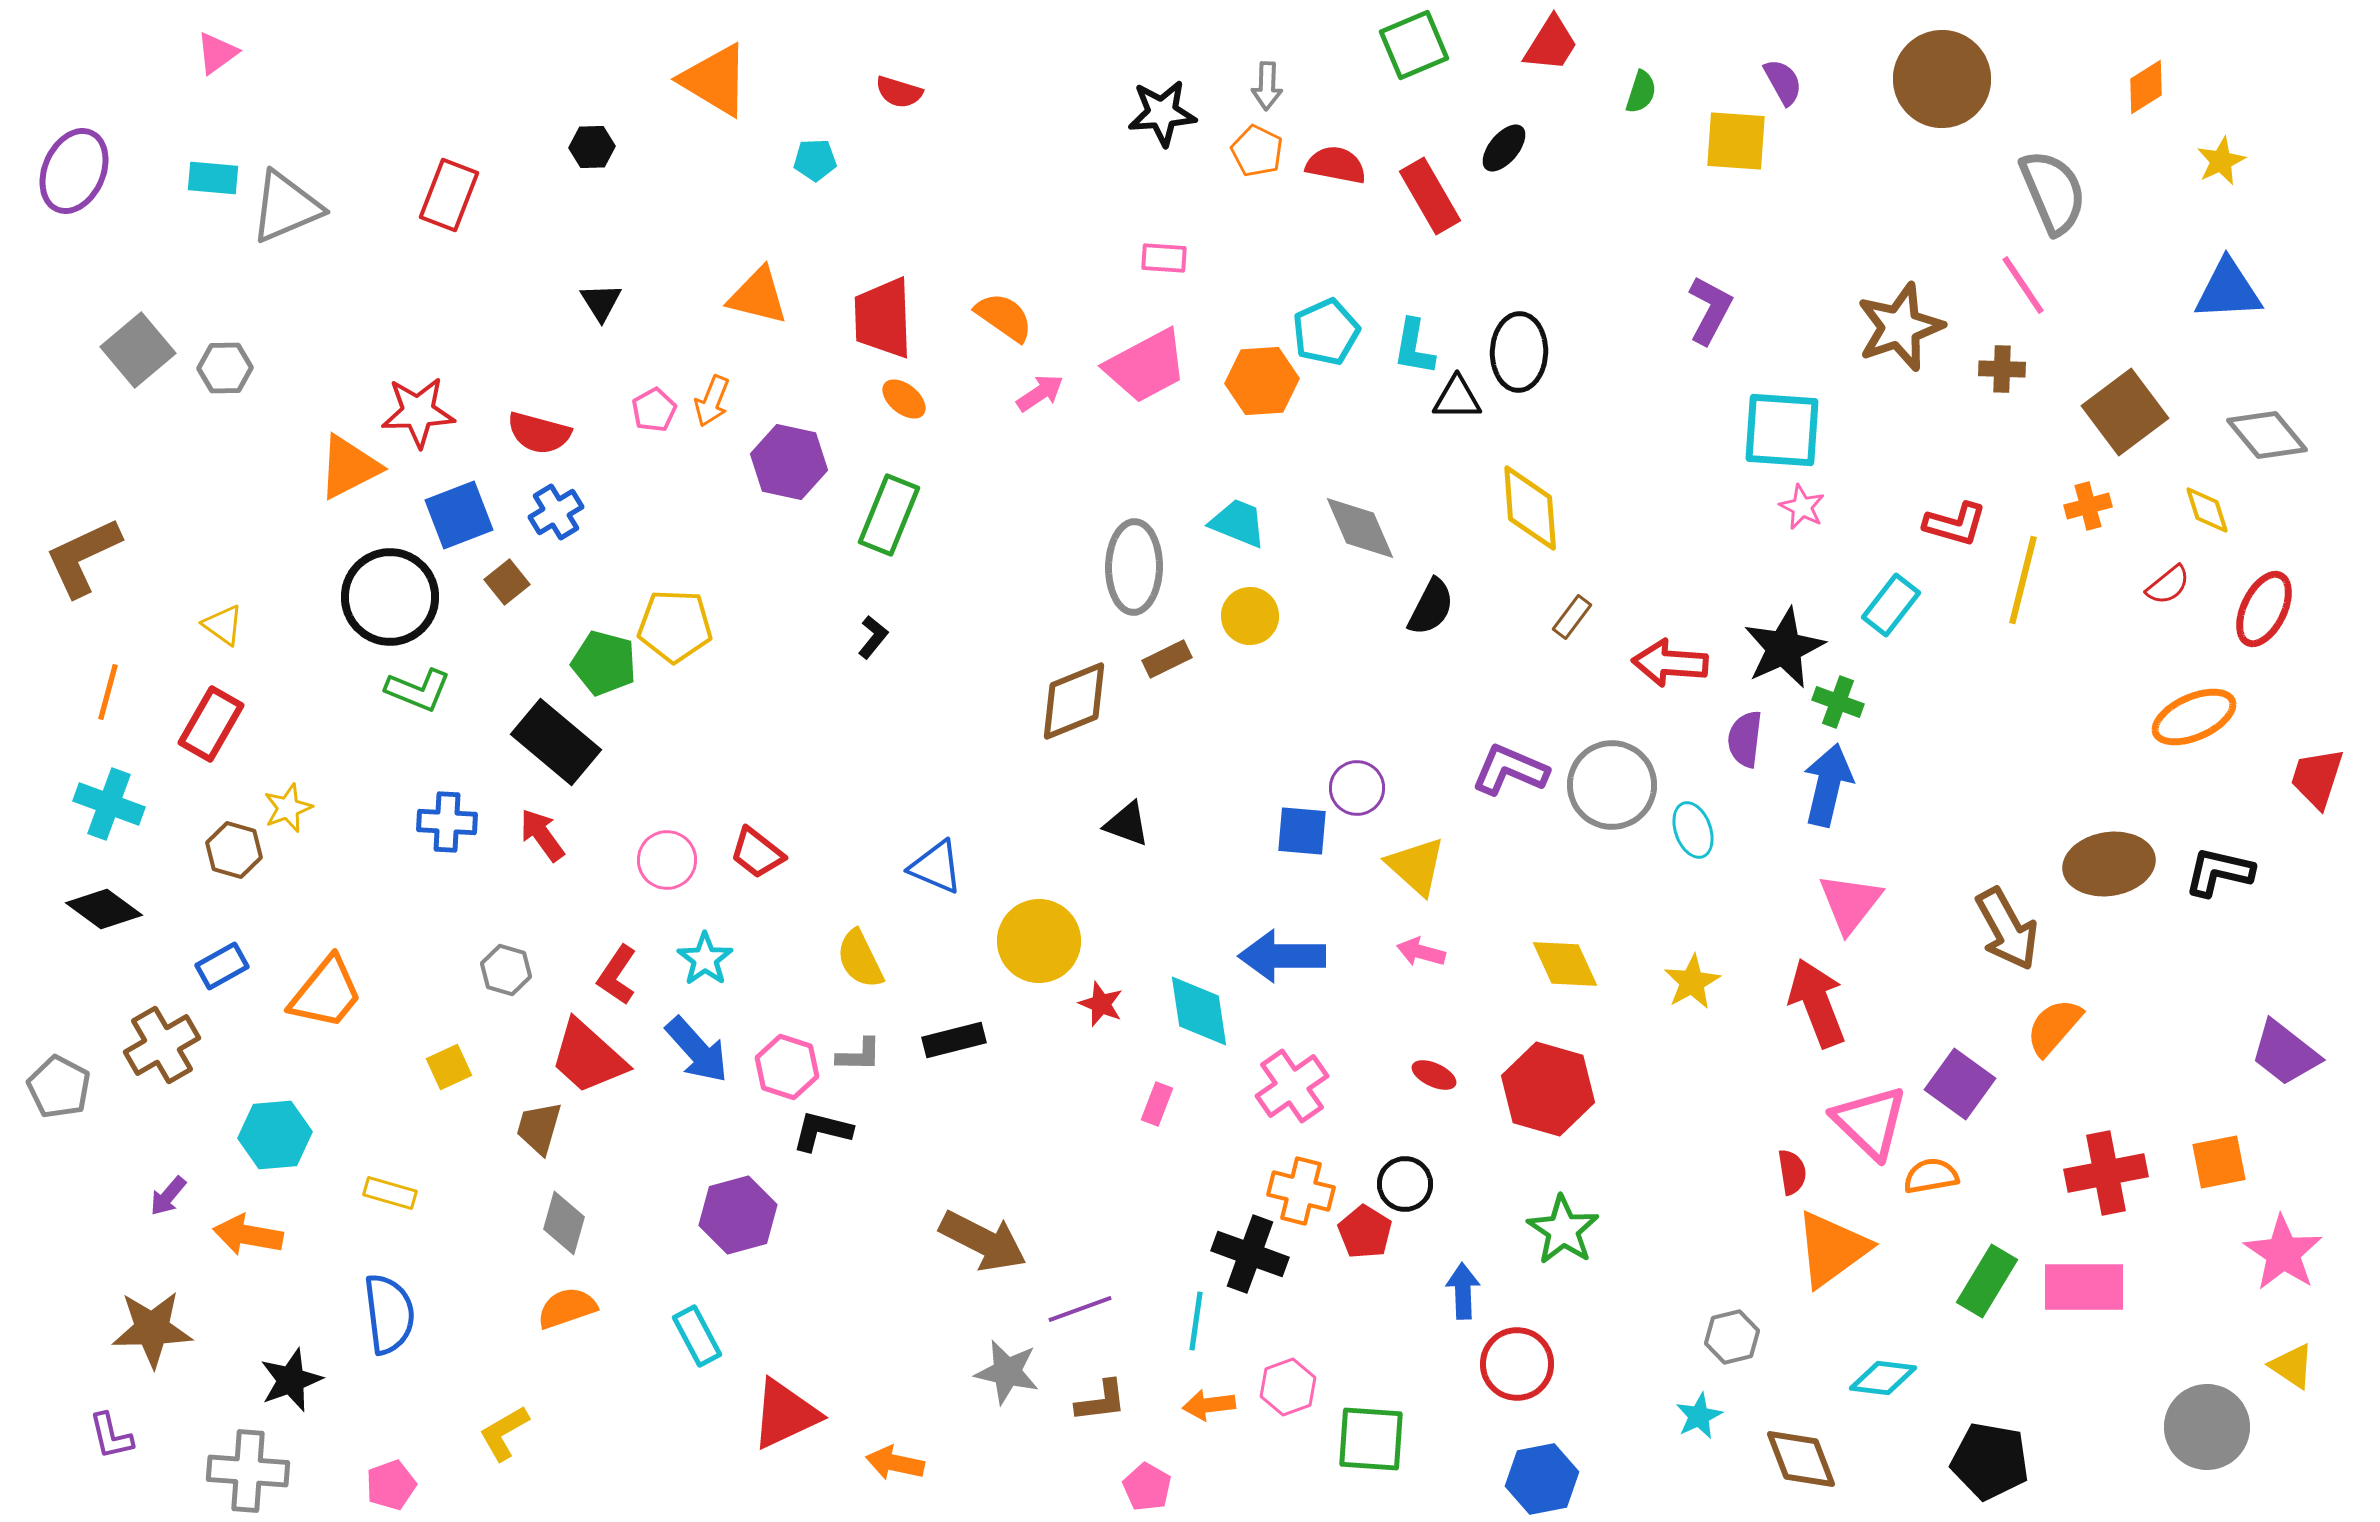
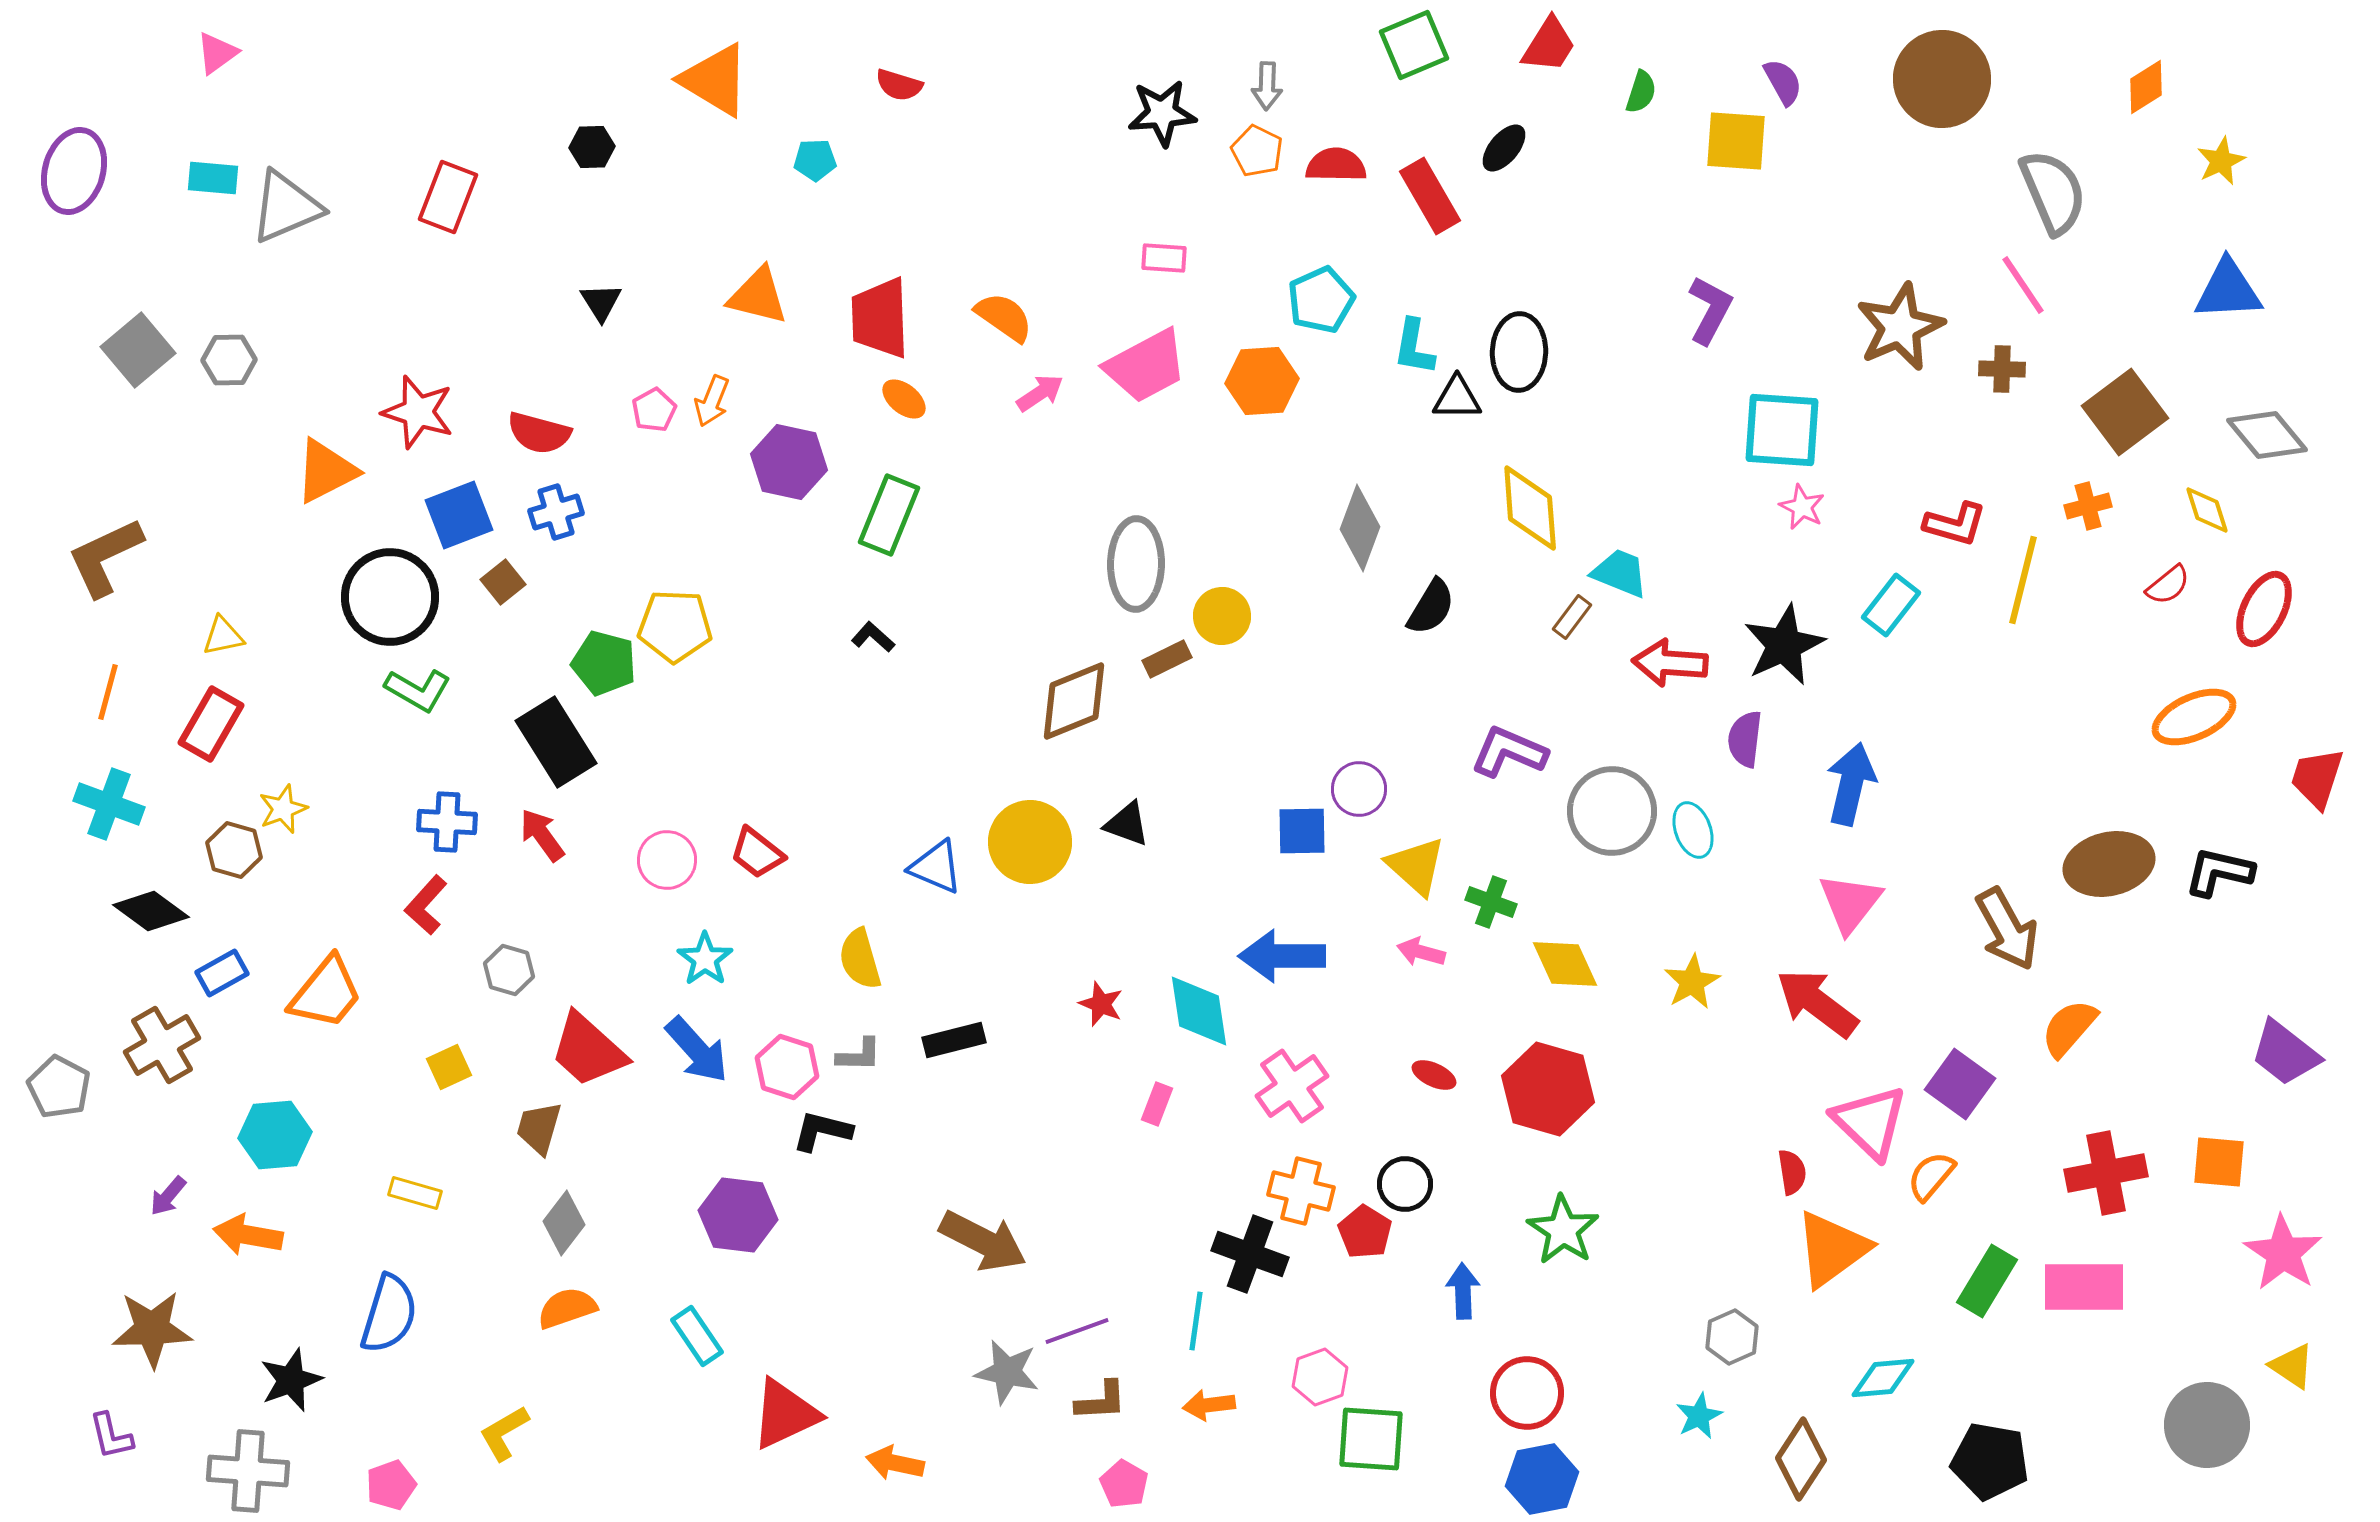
red trapezoid at (1551, 44): moved 2 px left, 1 px down
red semicircle at (899, 92): moved 7 px up
red semicircle at (1336, 165): rotated 10 degrees counterclockwise
purple ellipse at (74, 171): rotated 8 degrees counterclockwise
red rectangle at (449, 195): moved 1 px left, 2 px down
red trapezoid at (883, 318): moved 3 px left
brown star at (1900, 327): rotated 4 degrees counterclockwise
cyan pentagon at (1326, 332): moved 5 px left, 32 px up
gray hexagon at (225, 368): moved 4 px right, 8 px up
red star at (418, 412): rotated 20 degrees clockwise
orange triangle at (349, 467): moved 23 px left, 4 px down
blue cross at (556, 512): rotated 14 degrees clockwise
cyan trapezoid at (1238, 523): moved 382 px right, 50 px down
gray diamond at (1360, 528): rotated 44 degrees clockwise
brown L-shape at (83, 557): moved 22 px right
gray ellipse at (1134, 567): moved 2 px right, 3 px up
brown square at (507, 582): moved 4 px left
black semicircle at (1431, 607): rotated 4 degrees clockwise
yellow circle at (1250, 616): moved 28 px left
yellow triangle at (223, 625): moved 11 px down; rotated 48 degrees counterclockwise
black L-shape at (873, 637): rotated 87 degrees counterclockwise
black star at (1784, 648): moved 3 px up
green L-shape at (418, 690): rotated 8 degrees clockwise
green cross at (1838, 702): moved 347 px left, 200 px down
black rectangle at (556, 742): rotated 18 degrees clockwise
purple L-shape at (1510, 770): moved 1 px left, 18 px up
gray circle at (1612, 785): moved 26 px down
blue arrow at (1828, 785): moved 23 px right, 1 px up
purple circle at (1357, 788): moved 2 px right, 1 px down
yellow star at (288, 808): moved 5 px left, 1 px down
blue square at (1302, 831): rotated 6 degrees counterclockwise
brown ellipse at (2109, 864): rotated 4 degrees counterclockwise
black diamond at (104, 909): moved 47 px right, 2 px down
yellow circle at (1039, 941): moved 9 px left, 99 px up
yellow semicircle at (860, 959): rotated 10 degrees clockwise
blue rectangle at (222, 966): moved 7 px down
gray hexagon at (506, 970): moved 3 px right
red L-shape at (617, 975): moved 191 px left, 70 px up; rotated 8 degrees clockwise
red arrow at (1817, 1003): rotated 32 degrees counterclockwise
orange semicircle at (2054, 1027): moved 15 px right, 1 px down
red trapezoid at (588, 1057): moved 7 px up
orange square at (2219, 1162): rotated 16 degrees clockwise
orange semicircle at (1931, 1176): rotated 40 degrees counterclockwise
yellow rectangle at (390, 1193): moved 25 px right
purple hexagon at (738, 1215): rotated 22 degrees clockwise
gray diamond at (564, 1223): rotated 22 degrees clockwise
purple line at (1080, 1309): moved 3 px left, 22 px down
blue semicircle at (389, 1314): rotated 24 degrees clockwise
cyan rectangle at (697, 1336): rotated 6 degrees counterclockwise
gray hexagon at (1732, 1337): rotated 10 degrees counterclockwise
red circle at (1517, 1364): moved 10 px right, 29 px down
cyan diamond at (1883, 1378): rotated 12 degrees counterclockwise
pink hexagon at (1288, 1387): moved 32 px right, 10 px up
brown L-shape at (1101, 1401): rotated 4 degrees clockwise
gray circle at (2207, 1427): moved 2 px up
brown diamond at (1801, 1459): rotated 54 degrees clockwise
pink pentagon at (1147, 1487): moved 23 px left, 3 px up
